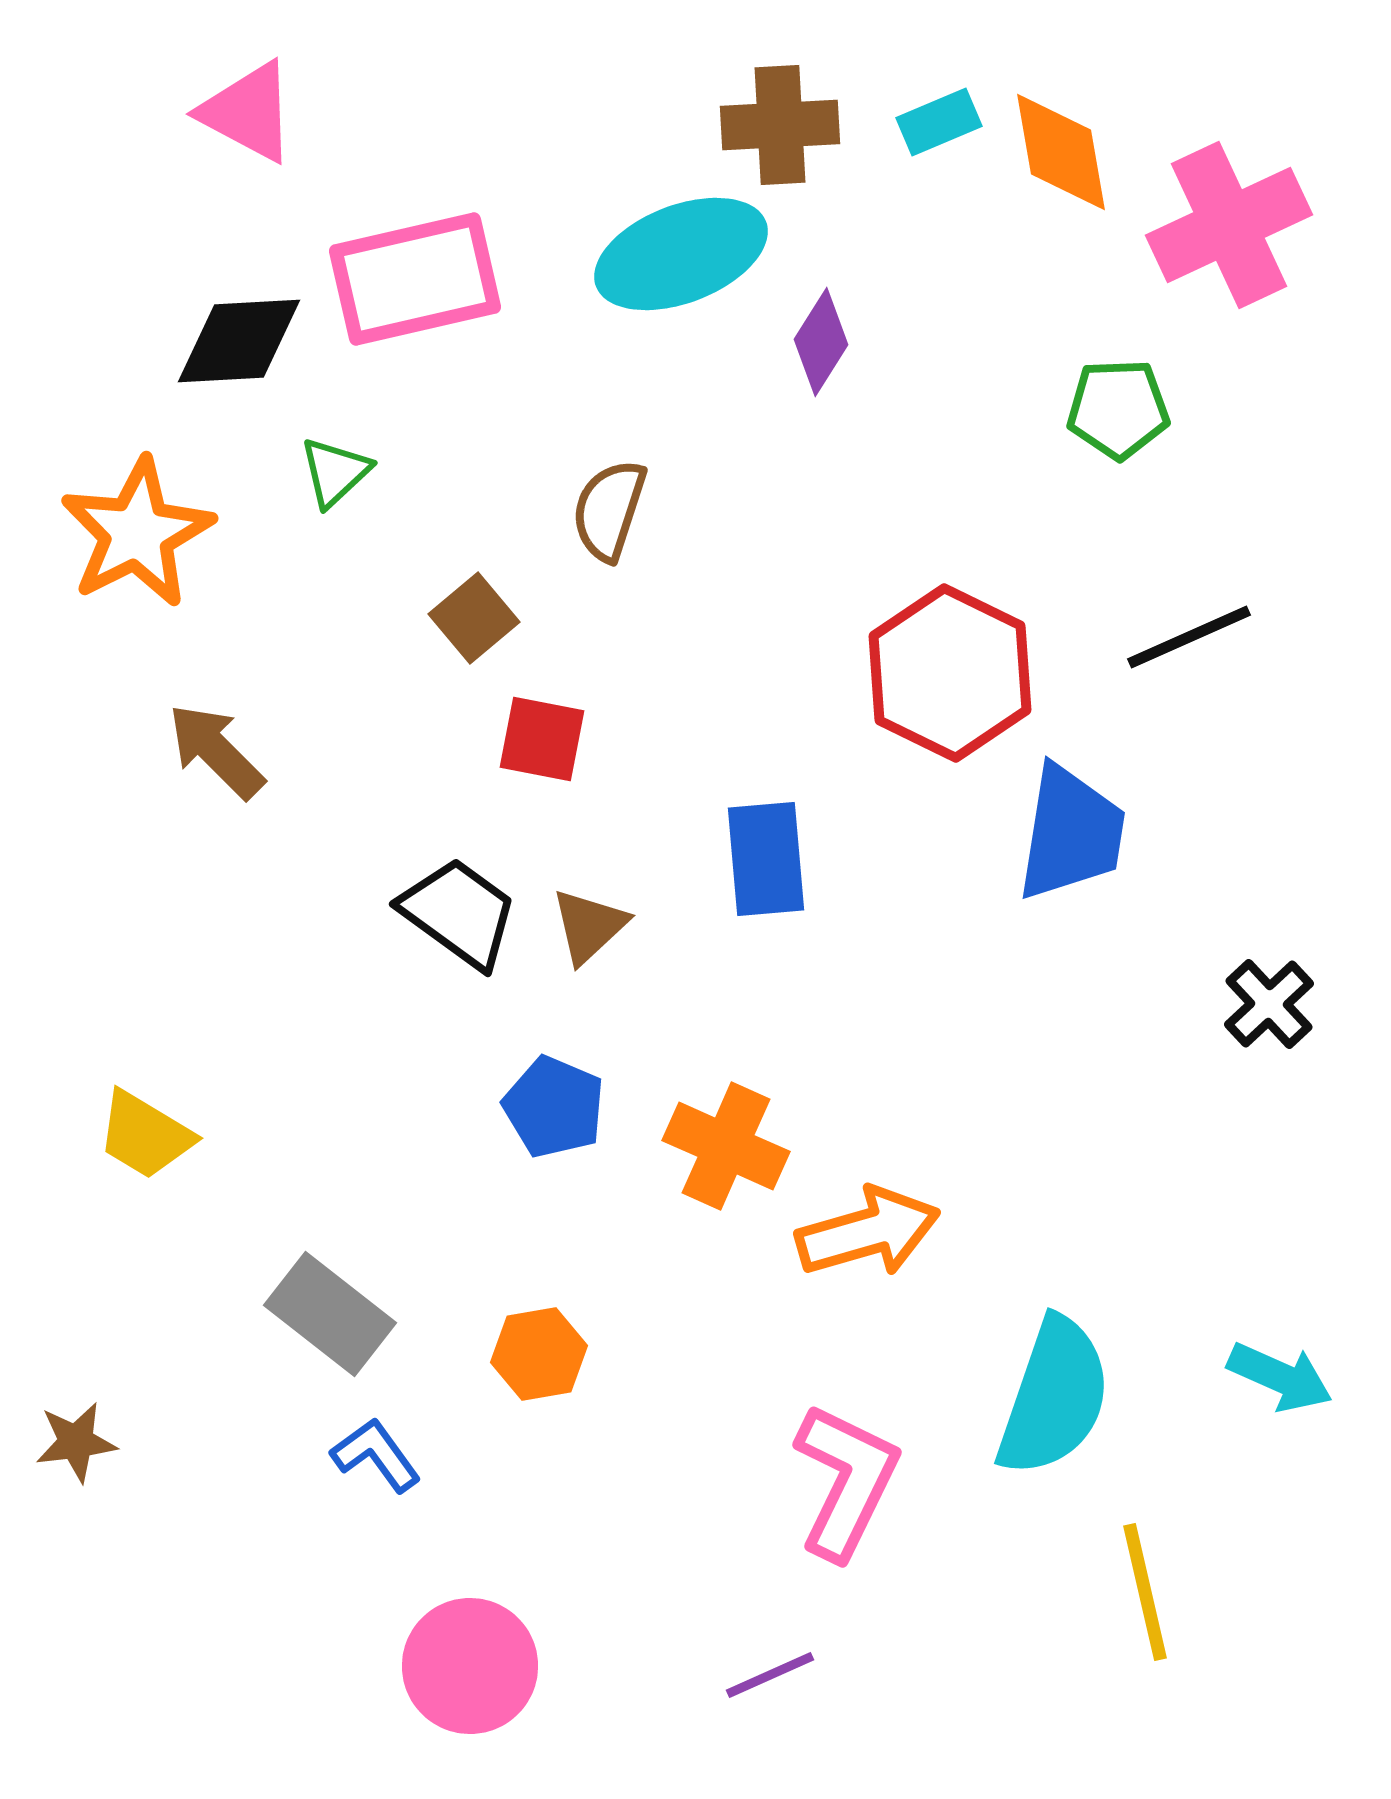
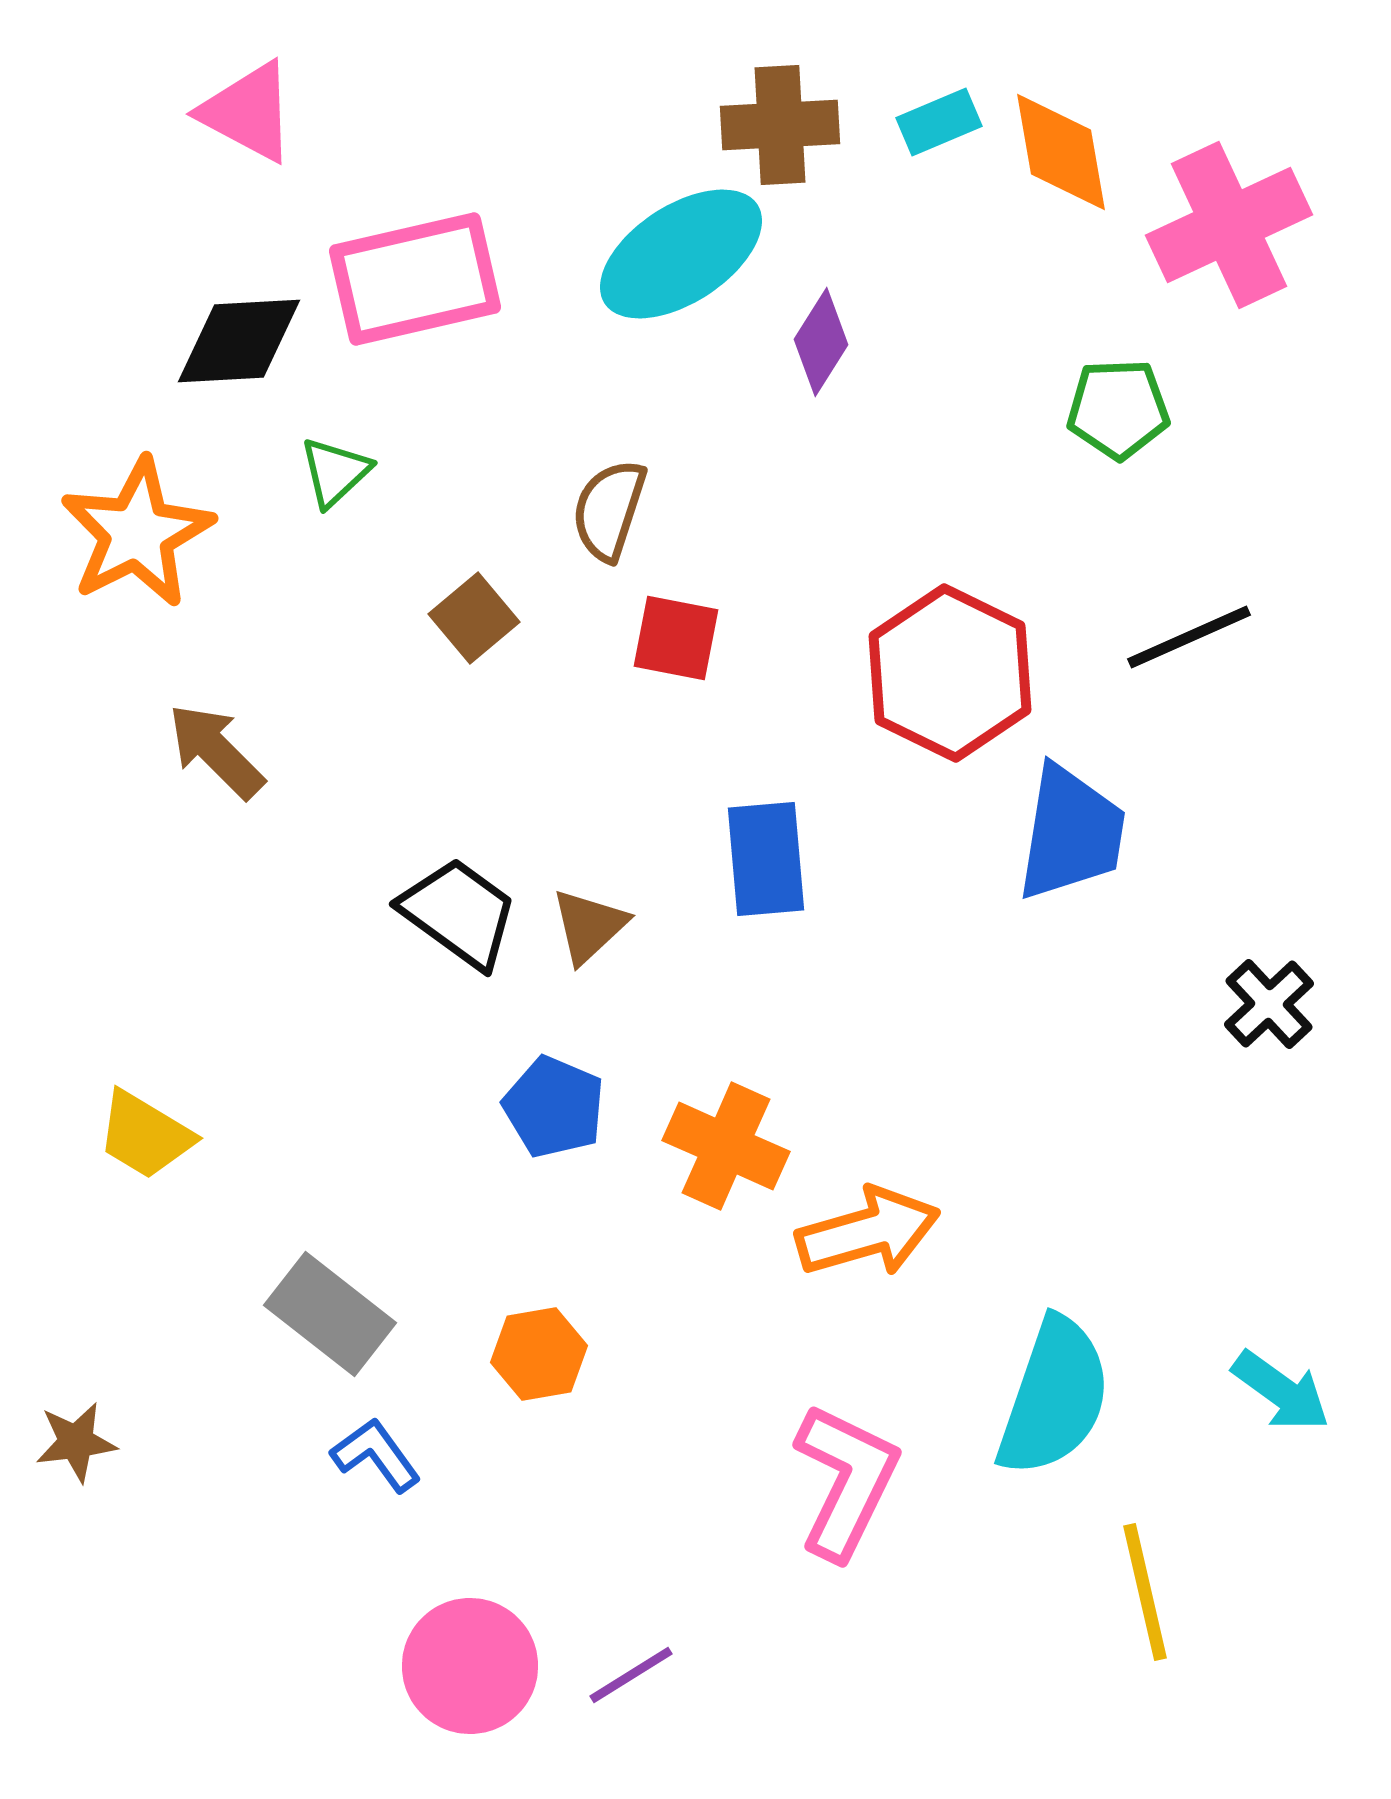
cyan ellipse: rotated 12 degrees counterclockwise
red square: moved 134 px right, 101 px up
cyan arrow: moved 1 px right, 14 px down; rotated 12 degrees clockwise
purple line: moved 139 px left; rotated 8 degrees counterclockwise
